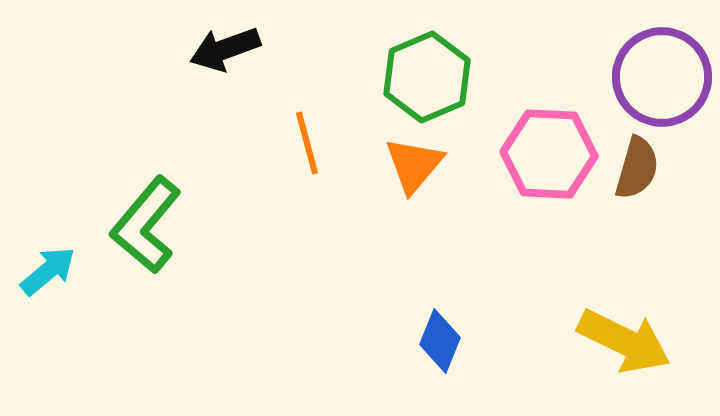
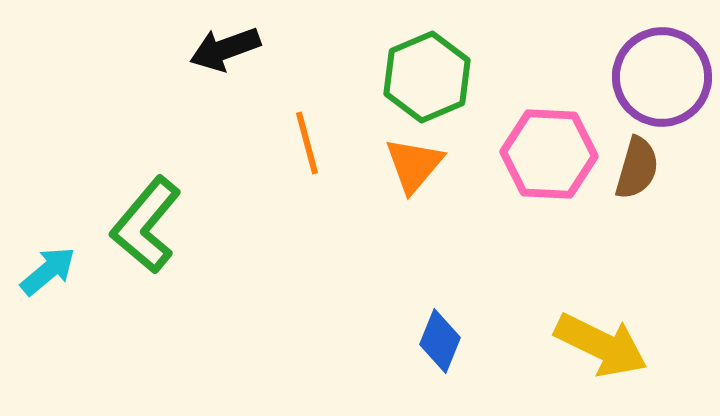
yellow arrow: moved 23 px left, 4 px down
